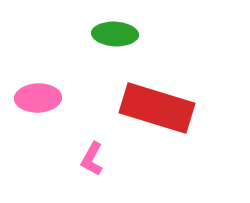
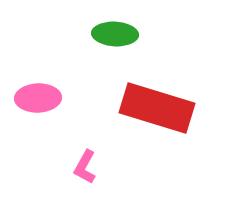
pink L-shape: moved 7 px left, 8 px down
